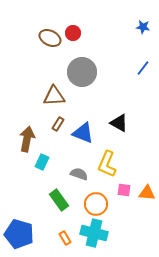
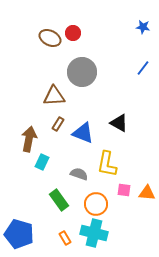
brown arrow: moved 2 px right
yellow L-shape: rotated 12 degrees counterclockwise
